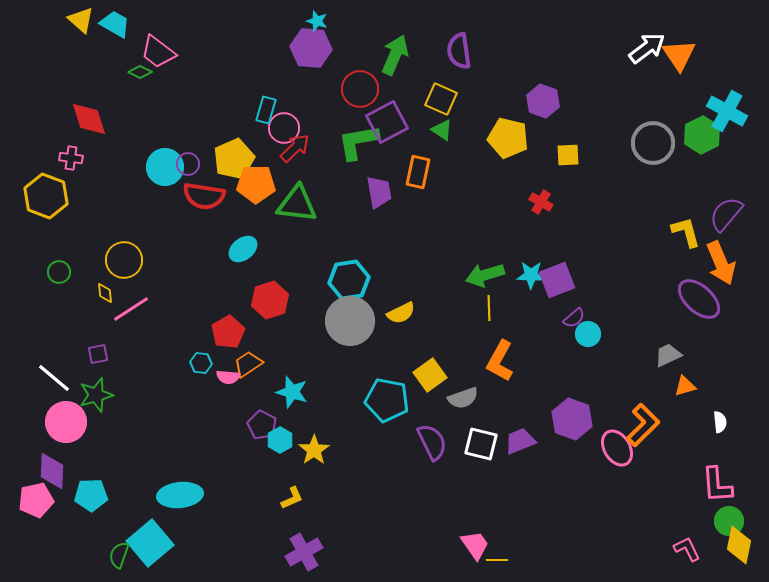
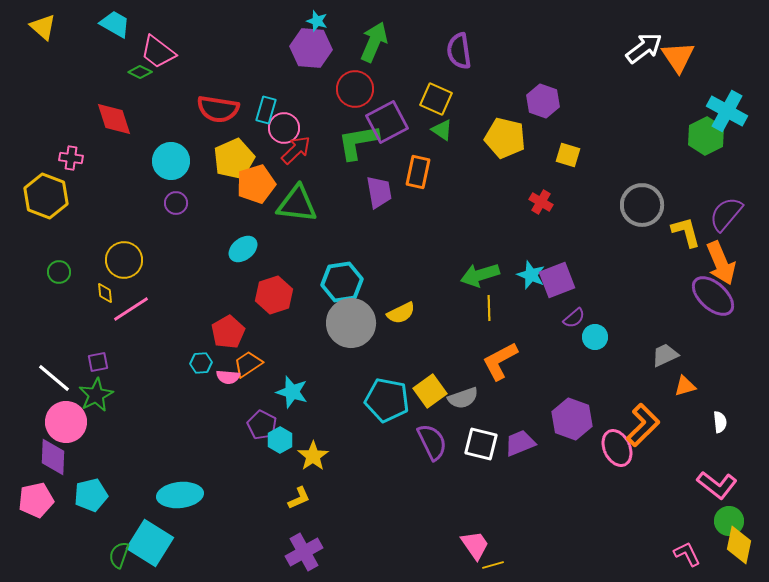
yellow triangle at (81, 20): moved 38 px left, 7 px down
white arrow at (647, 48): moved 3 px left
green arrow at (395, 55): moved 21 px left, 13 px up
orange triangle at (679, 55): moved 1 px left, 2 px down
red circle at (360, 89): moved 5 px left
yellow square at (441, 99): moved 5 px left
red diamond at (89, 119): moved 25 px right
green hexagon at (702, 135): moved 4 px right, 1 px down
yellow pentagon at (508, 138): moved 3 px left
gray circle at (653, 143): moved 11 px left, 62 px down
red arrow at (295, 148): moved 1 px right, 2 px down
yellow square at (568, 155): rotated 20 degrees clockwise
purple circle at (188, 164): moved 12 px left, 39 px down
cyan circle at (165, 167): moved 6 px right, 6 px up
orange pentagon at (256, 184): rotated 18 degrees counterclockwise
red semicircle at (204, 196): moved 14 px right, 87 px up
green arrow at (485, 275): moved 5 px left
cyan star at (531, 275): rotated 20 degrees clockwise
cyan hexagon at (349, 280): moved 7 px left, 2 px down
purple ellipse at (699, 299): moved 14 px right, 3 px up
red hexagon at (270, 300): moved 4 px right, 5 px up
gray circle at (350, 321): moved 1 px right, 2 px down
cyan circle at (588, 334): moved 7 px right, 3 px down
purple square at (98, 354): moved 8 px down
gray trapezoid at (668, 355): moved 3 px left
orange L-shape at (500, 361): rotated 33 degrees clockwise
cyan hexagon at (201, 363): rotated 10 degrees counterclockwise
yellow square at (430, 375): moved 16 px down
green star at (96, 395): rotated 12 degrees counterclockwise
purple trapezoid at (520, 441): moved 2 px down
pink ellipse at (617, 448): rotated 6 degrees clockwise
yellow star at (314, 450): moved 1 px left, 6 px down
purple diamond at (52, 471): moved 1 px right, 14 px up
pink L-shape at (717, 485): rotated 48 degrees counterclockwise
cyan pentagon at (91, 495): rotated 12 degrees counterclockwise
yellow L-shape at (292, 498): moved 7 px right
cyan square at (150, 543): rotated 18 degrees counterclockwise
pink L-shape at (687, 549): moved 5 px down
yellow line at (497, 560): moved 4 px left, 5 px down; rotated 15 degrees counterclockwise
